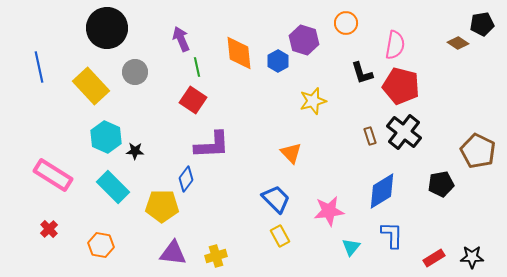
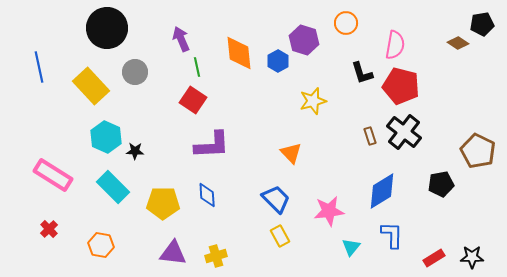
blue diamond at (186, 179): moved 21 px right, 16 px down; rotated 40 degrees counterclockwise
yellow pentagon at (162, 206): moved 1 px right, 3 px up
